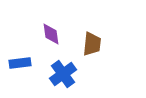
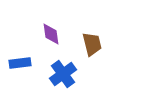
brown trapezoid: rotated 20 degrees counterclockwise
